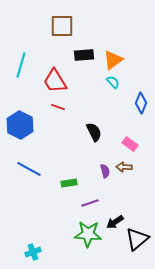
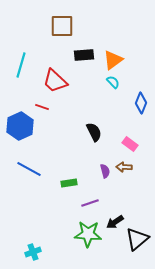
red trapezoid: rotated 16 degrees counterclockwise
red line: moved 16 px left
blue hexagon: moved 1 px down; rotated 8 degrees clockwise
